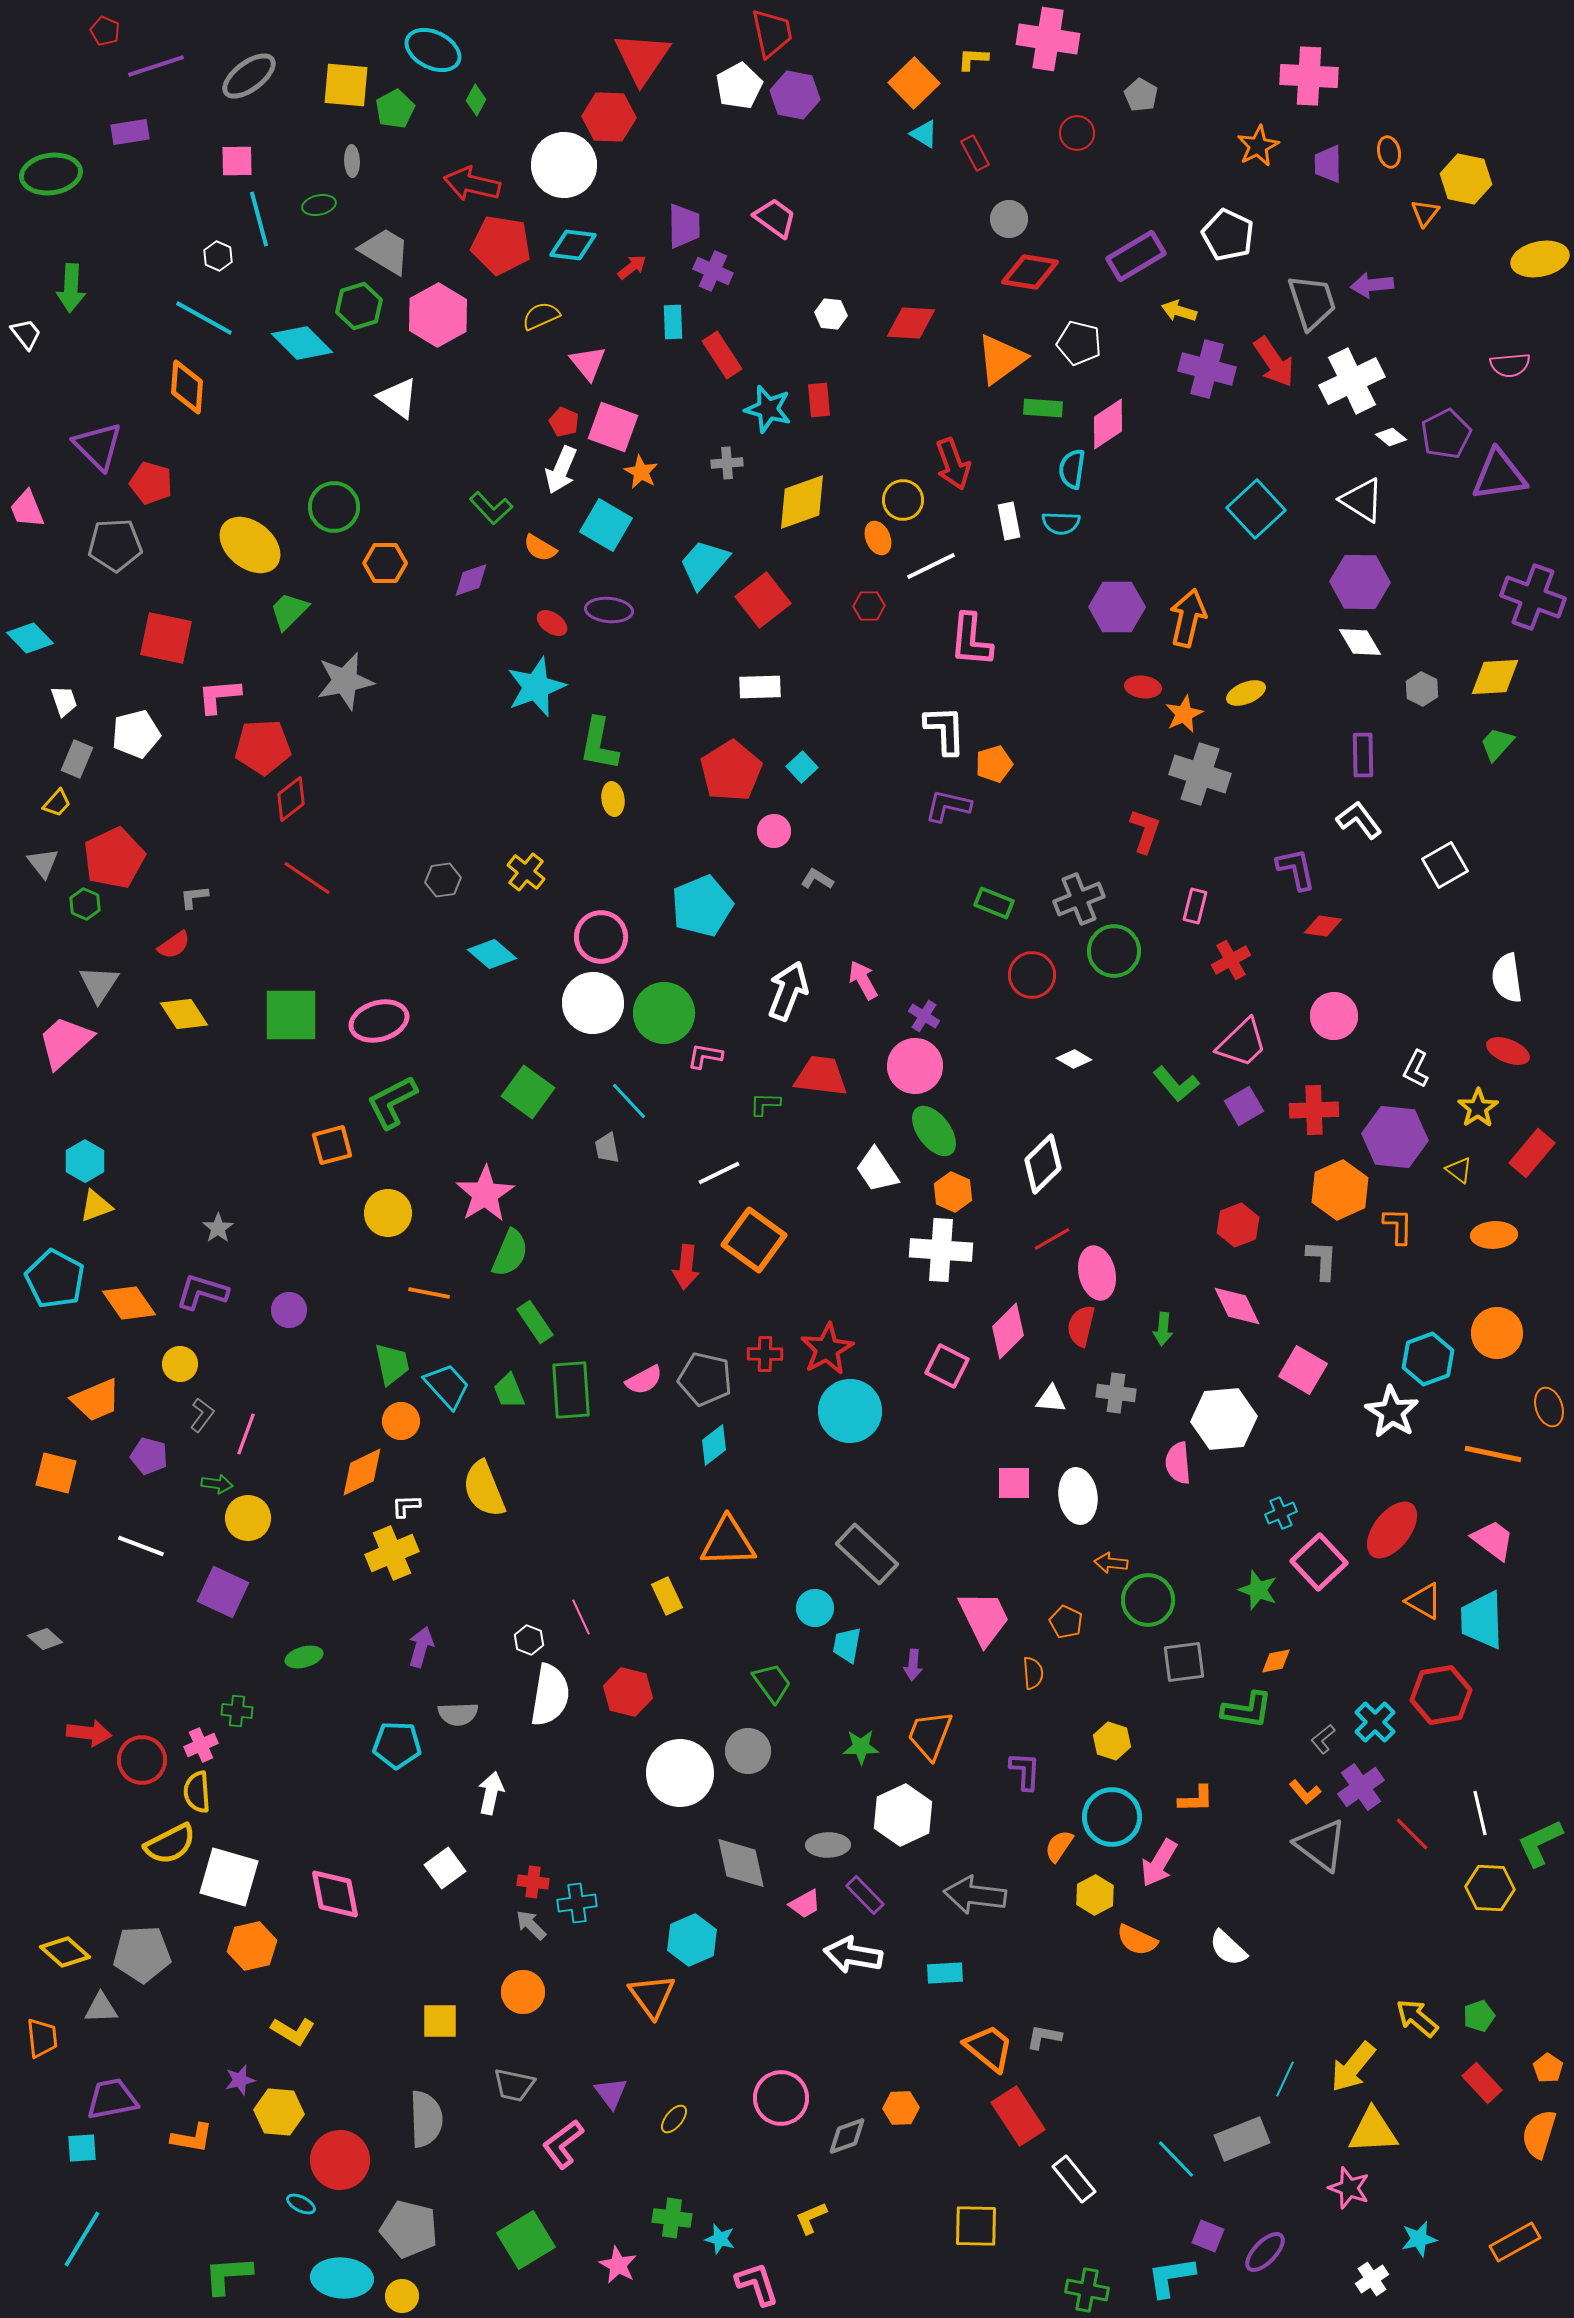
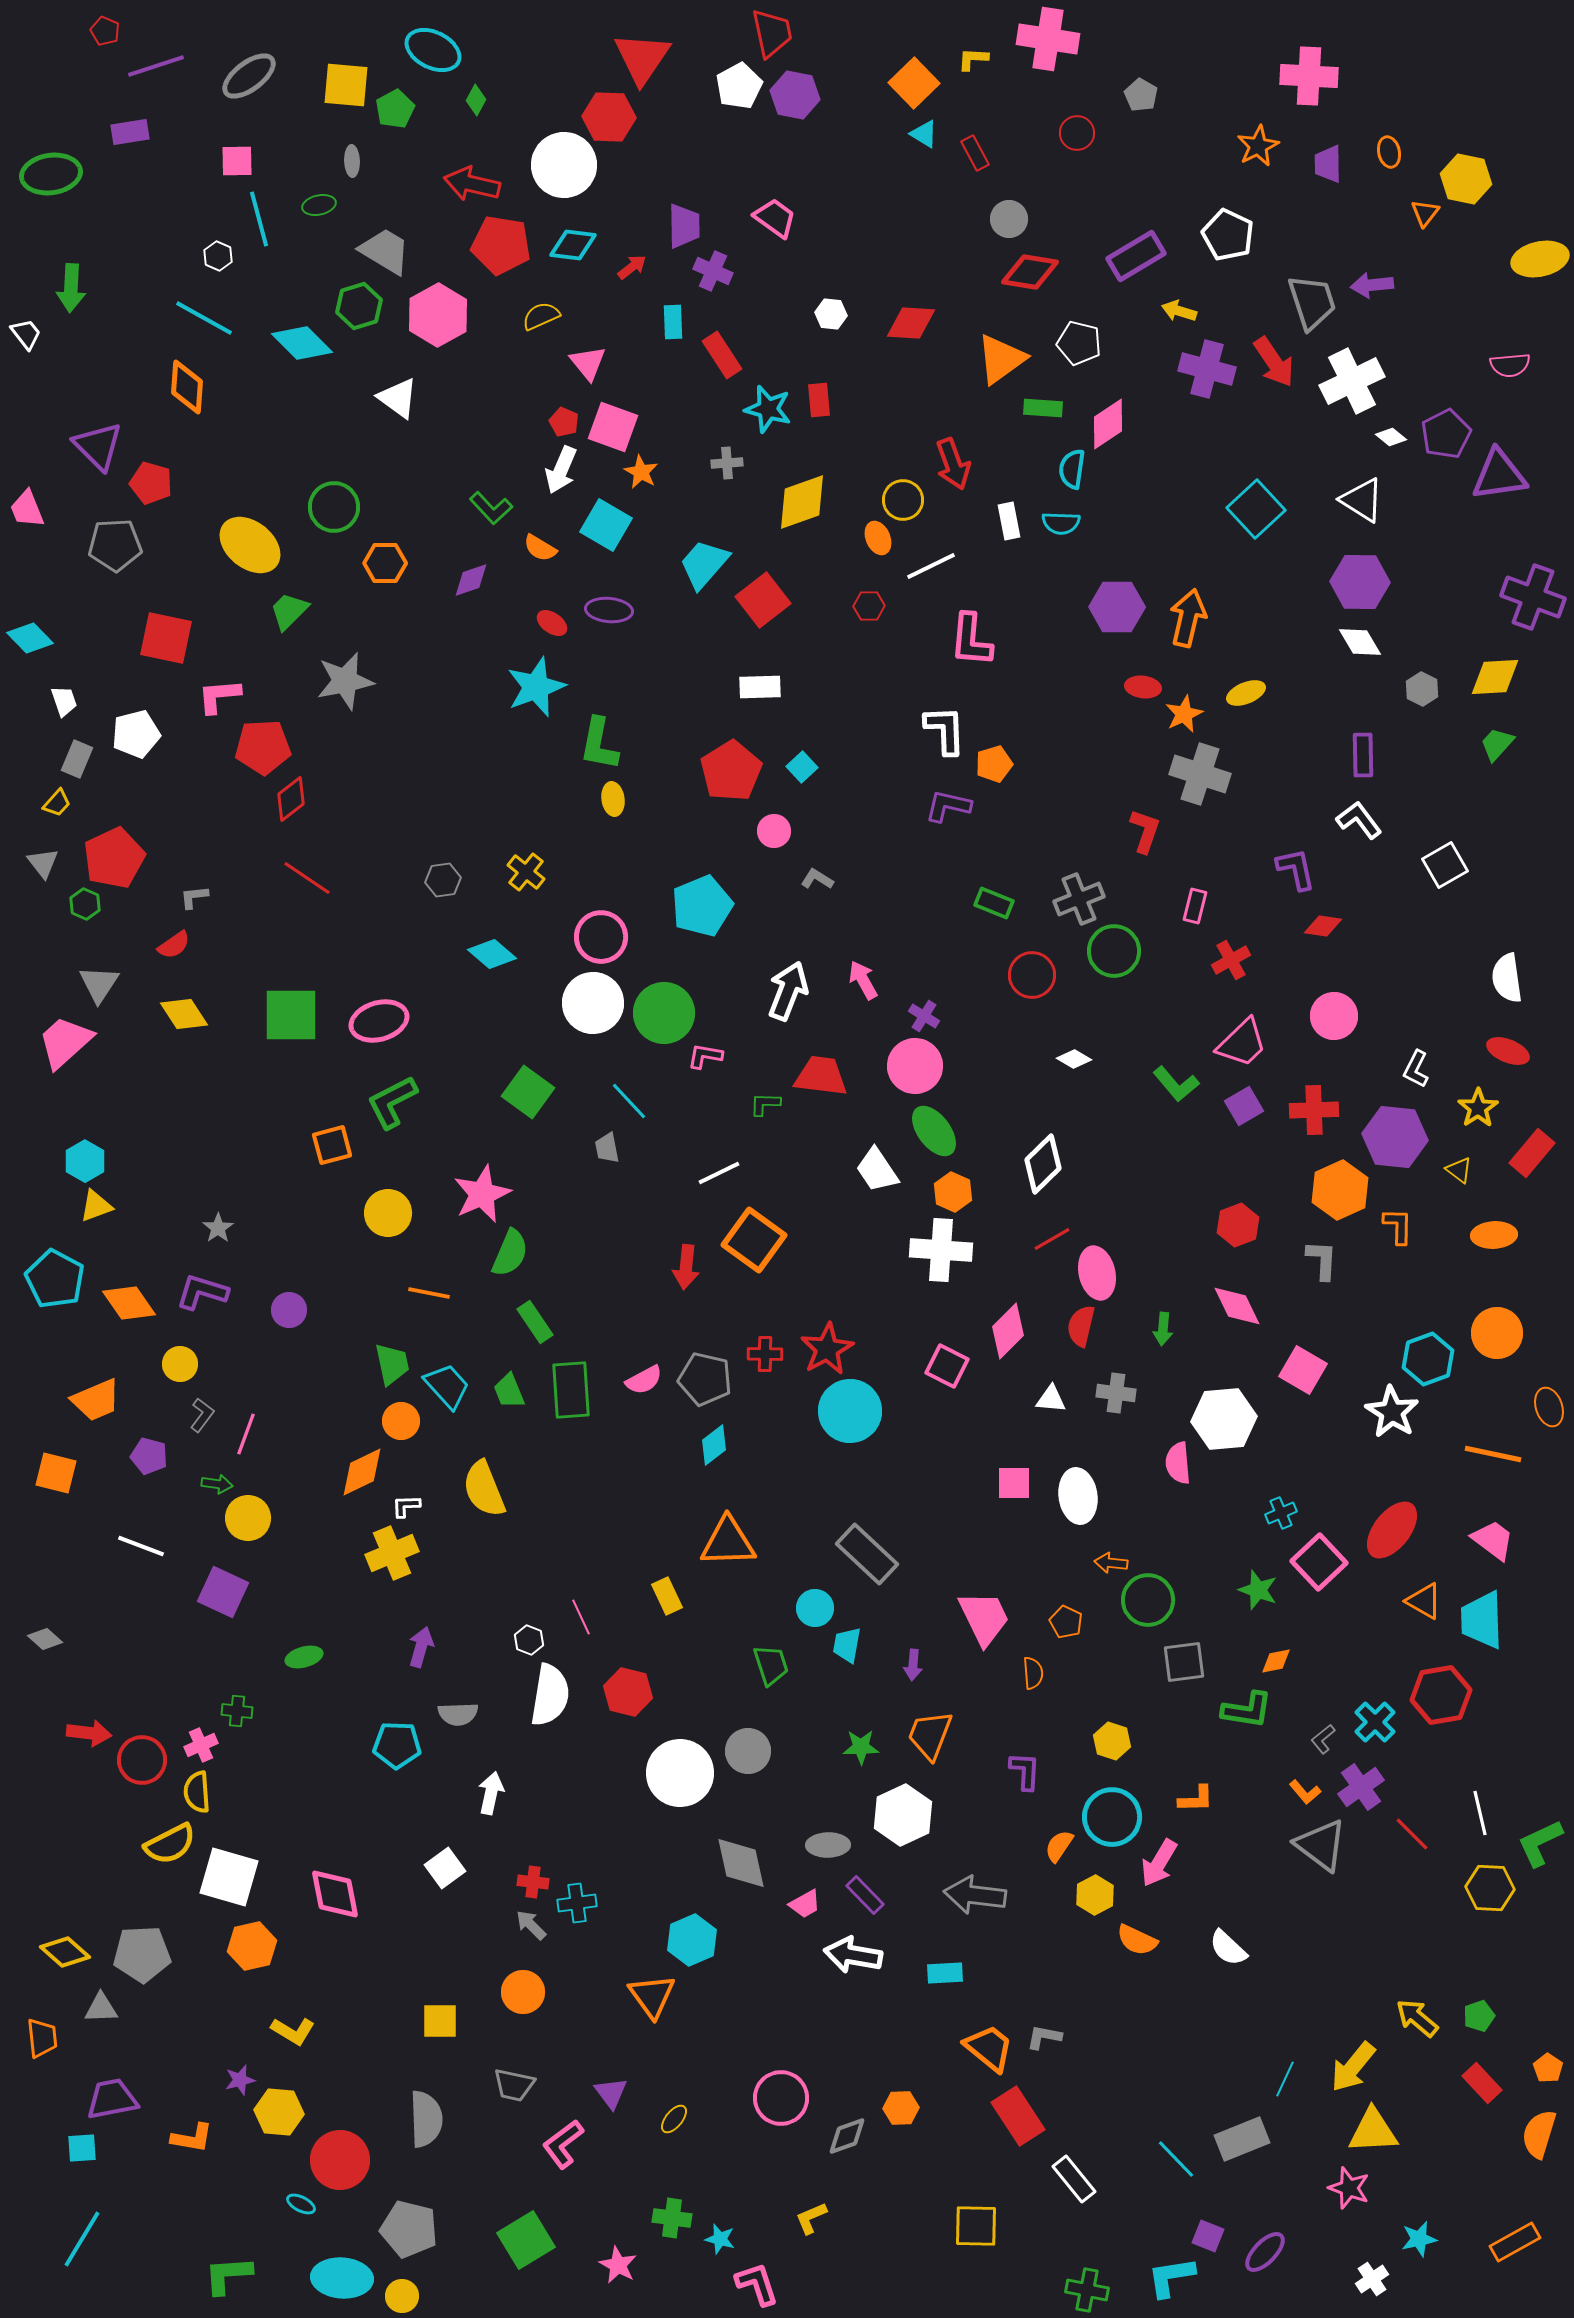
pink star at (485, 1194): moved 3 px left; rotated 8 degrees clockwise
green trapezoid at (772, 1683): moved 1 px left, 18 px up; rotated 18 degrees clockwise
